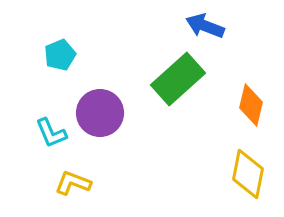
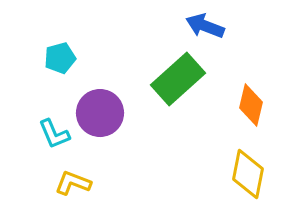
cyan pentagon: moved 3 px down; rotated 8 degrees clockwise
cyan L-shape: moved 3 px right, 1 px down
